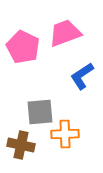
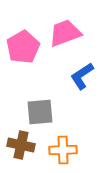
pink pentagon: rotated 16 degrees clockwise
orange cross: moved 2 px left, 16 px down
